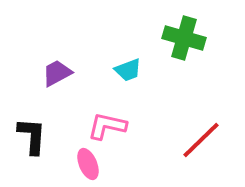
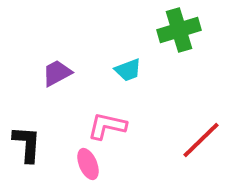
green cross: moved 5 px left, 8 px up; rotated 33 degrees counterclockwise
black L-shape: moved 5 px left, 8 px down
